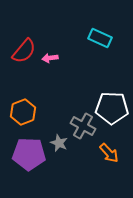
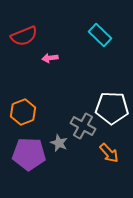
cyan rectangle: moved 3 px up; rotated 20 degrees clockwise
red semicircle: moved 15 px up; rotated 28 degrees clockwise
